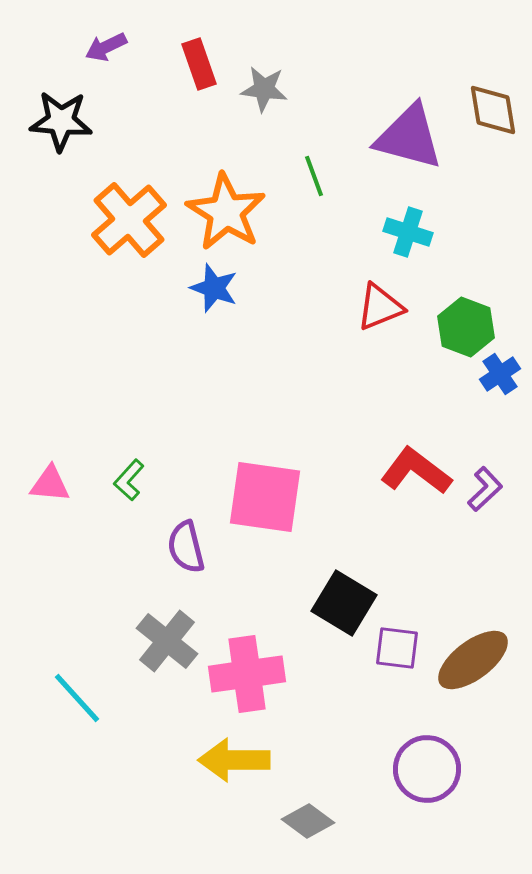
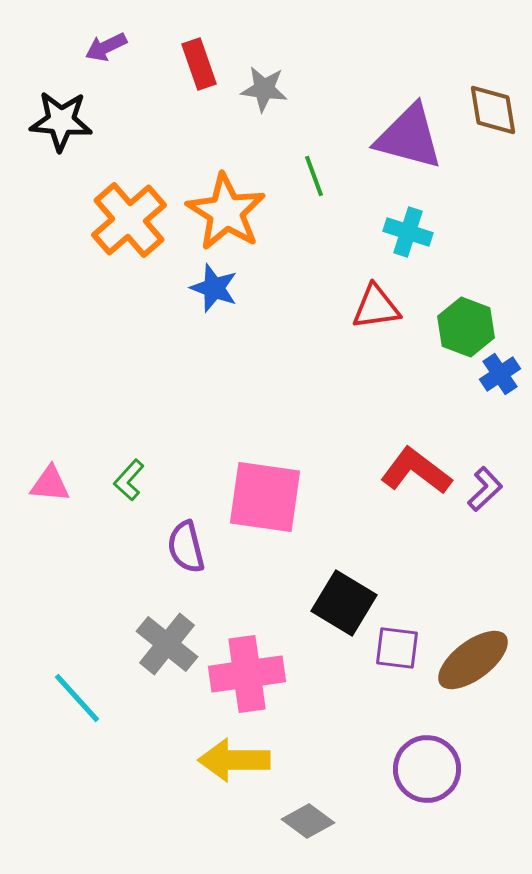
red triangle: moved 4 px left; rotated 14 degrees clockwise
gray cross: moved 3 px down
